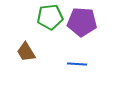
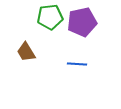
purple pentagon: rotated 16 degrees counterclockwise
